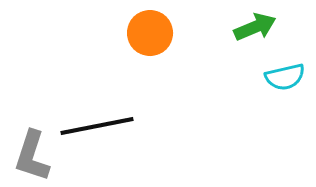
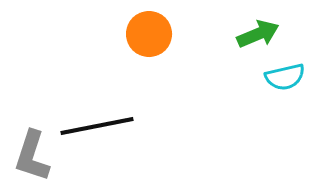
green arrow: moved 3 px right, 7 px down
orange circle: moved 1 px left, 1 px down
